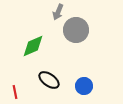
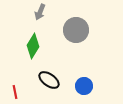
gray arrow: moved 18 px left
green diamond: rotated 35 degrees counterclockwise
